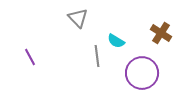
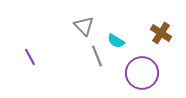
gray triangle: moved 6 px right, 8 px down
gray line: rotated 15 degrees counterclockwise
